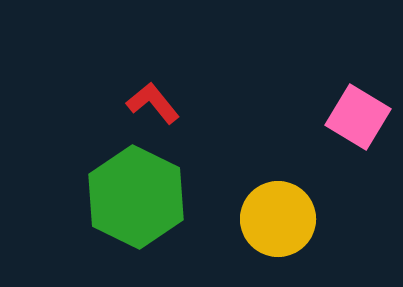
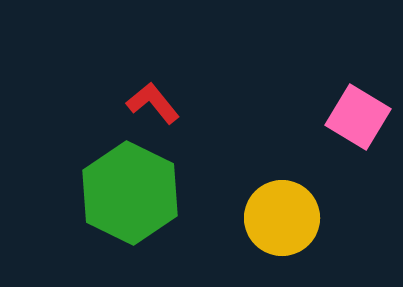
green hexagon: moved 6 px left, 4 px up
yellow circle: moved 4 px right, 1 px up
